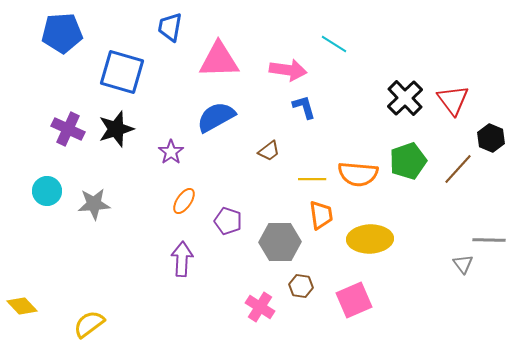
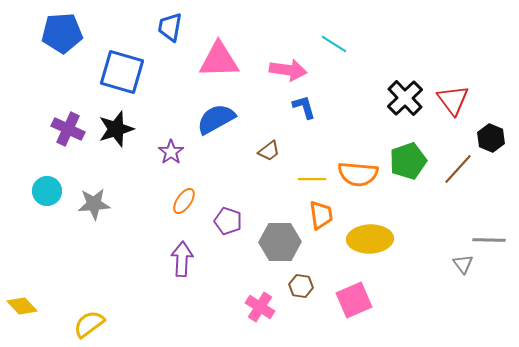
blue semicircle: moved 2 px down
